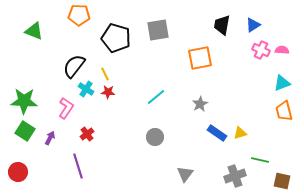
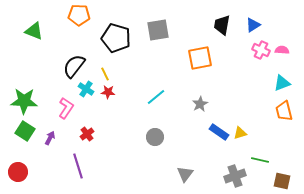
blue rectangle: moved 2 px right, 1 px up
